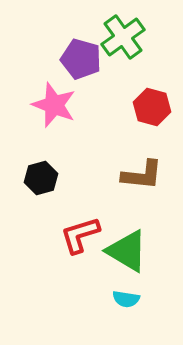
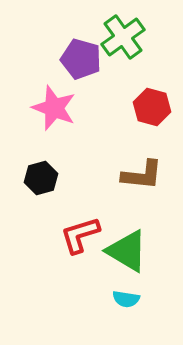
pink star: moved 3 px down
